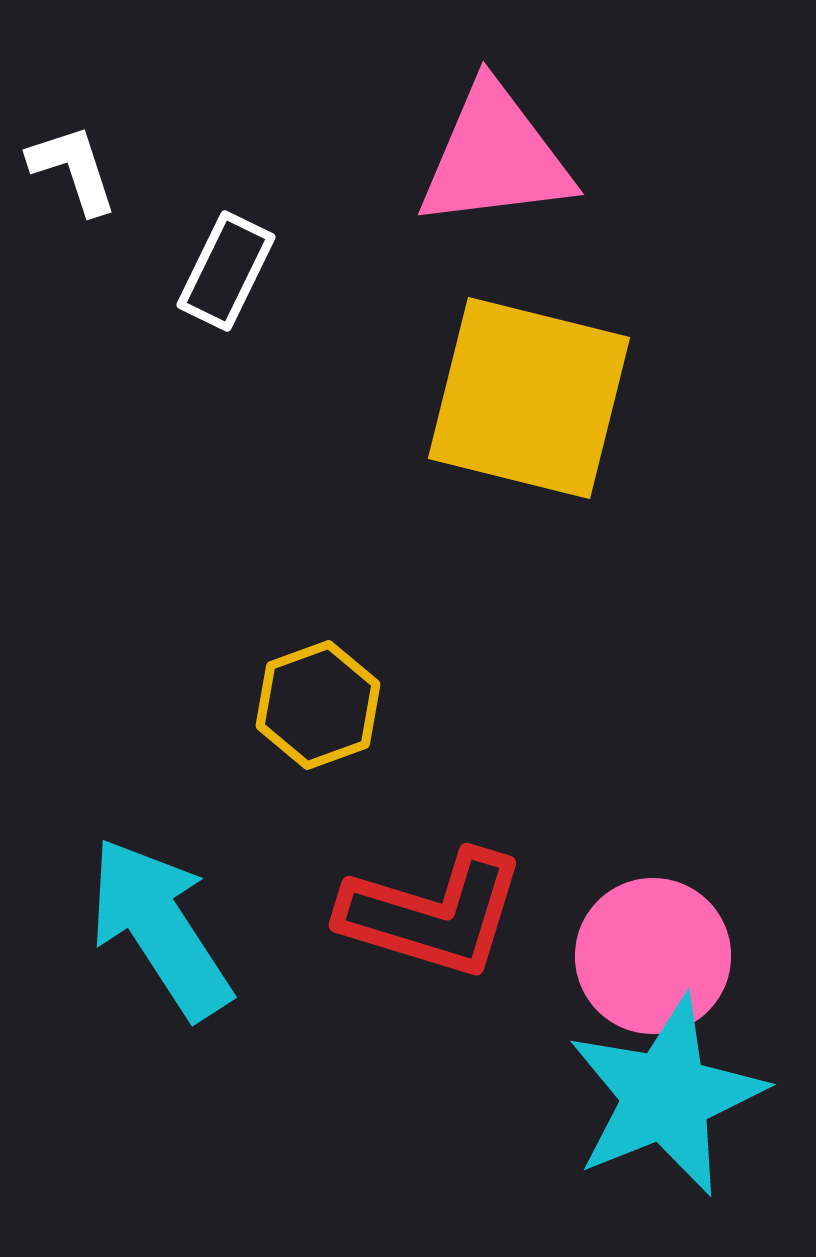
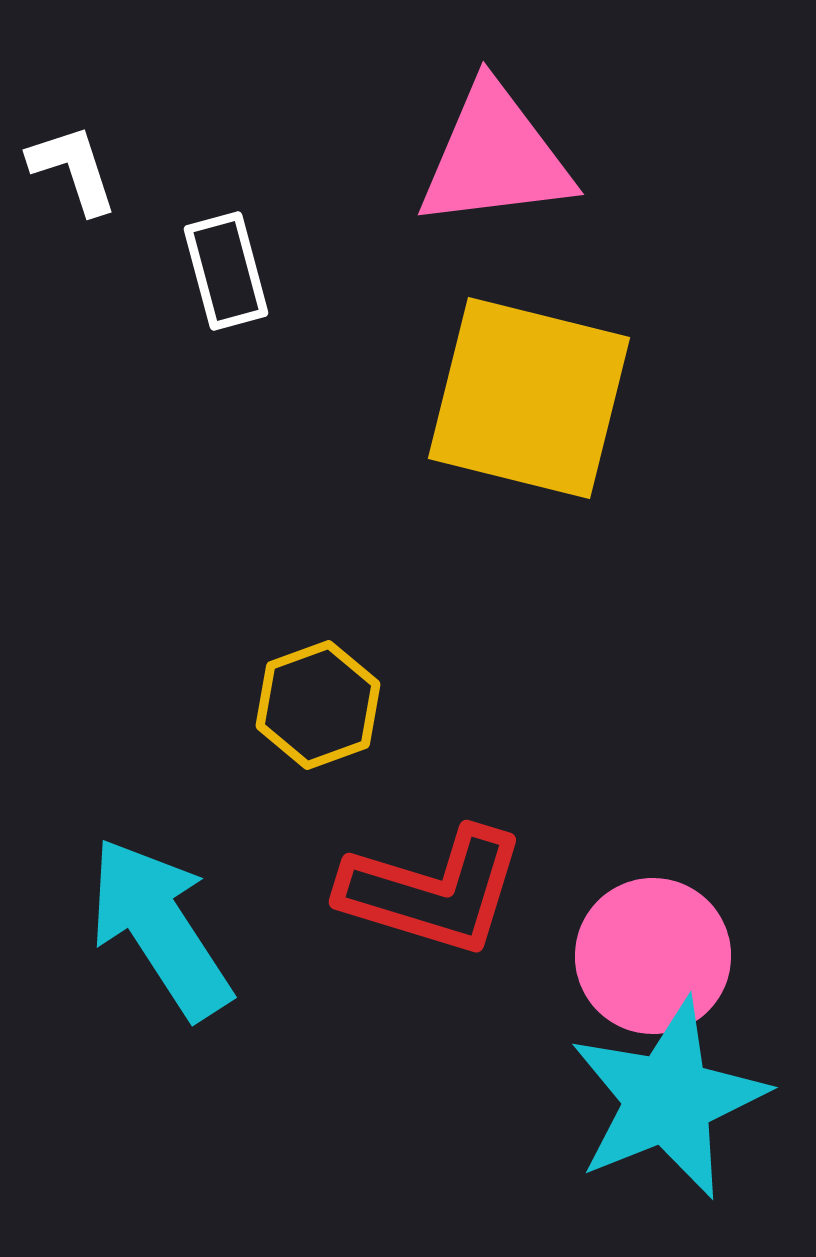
white rectangle: rotated 41 degrees counterclockwise
red L-shape: moved 23 px up
cyan star: moved 2 px right, 3 px down
